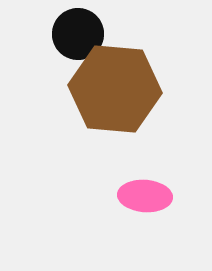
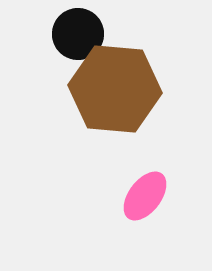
pink ellipse: rotated 57 degrees counterclockwise
